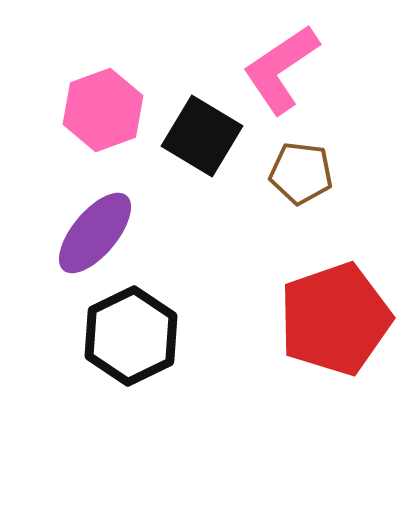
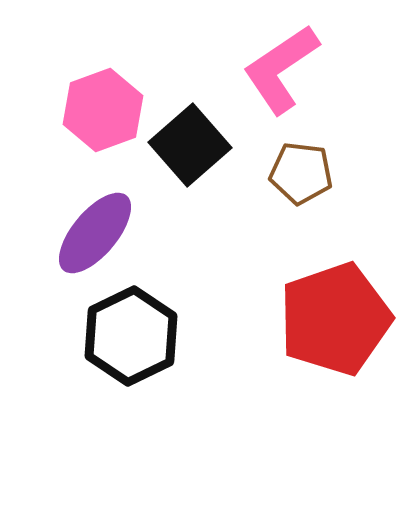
black square: moved 12 px left, 9 px down; rotated 18 degrees clockwise
